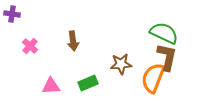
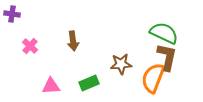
green rectangle: moved 1 px right
